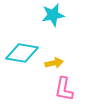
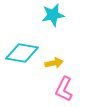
pink L-shape: rotated 15 degrees clockwise
